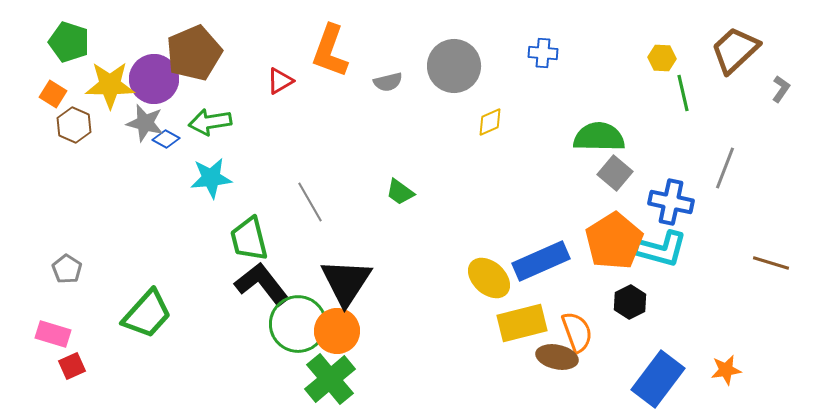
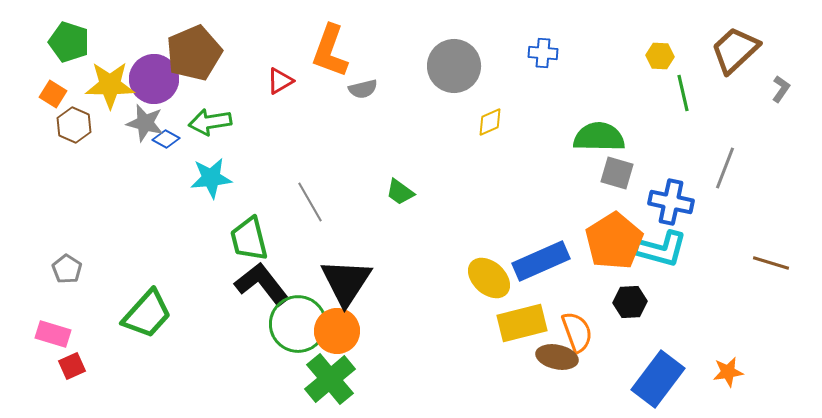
yellow hexagon at (662, 58): moved 2 px left, 2 px up
gray semicircle at (388, 82): moved 25 px left, 7 px down
gray square at (615, 173): moved 2 px right; rotated 24 degrees counterclockwise
black hexagon at (630, 302): rotated 24 degrees clockwise
orange star at (726, 370): moved 2 px right, 2 px down
